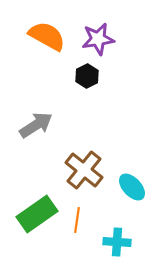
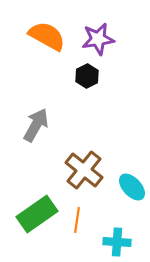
gray arrow: rotated 28 degrees counterclockwise
